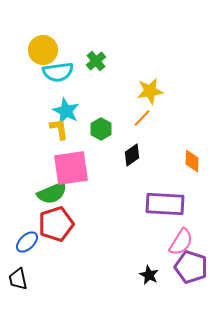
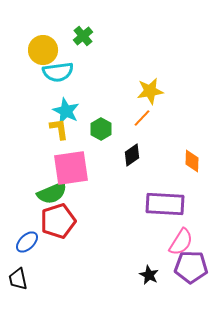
green cross: moved 13 px left, 25 px up
red pentagon: moved 2 px right, 3 px up
purple pentagon: rotated 16 degrees counterclockwise
